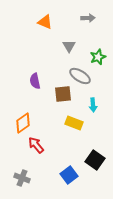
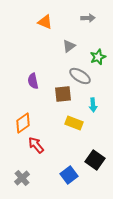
gray triangle: rotated 24 degrees clockwise
purple semicircle: moved 2 px left
gray cross: rotated 28 degrees clockwise
